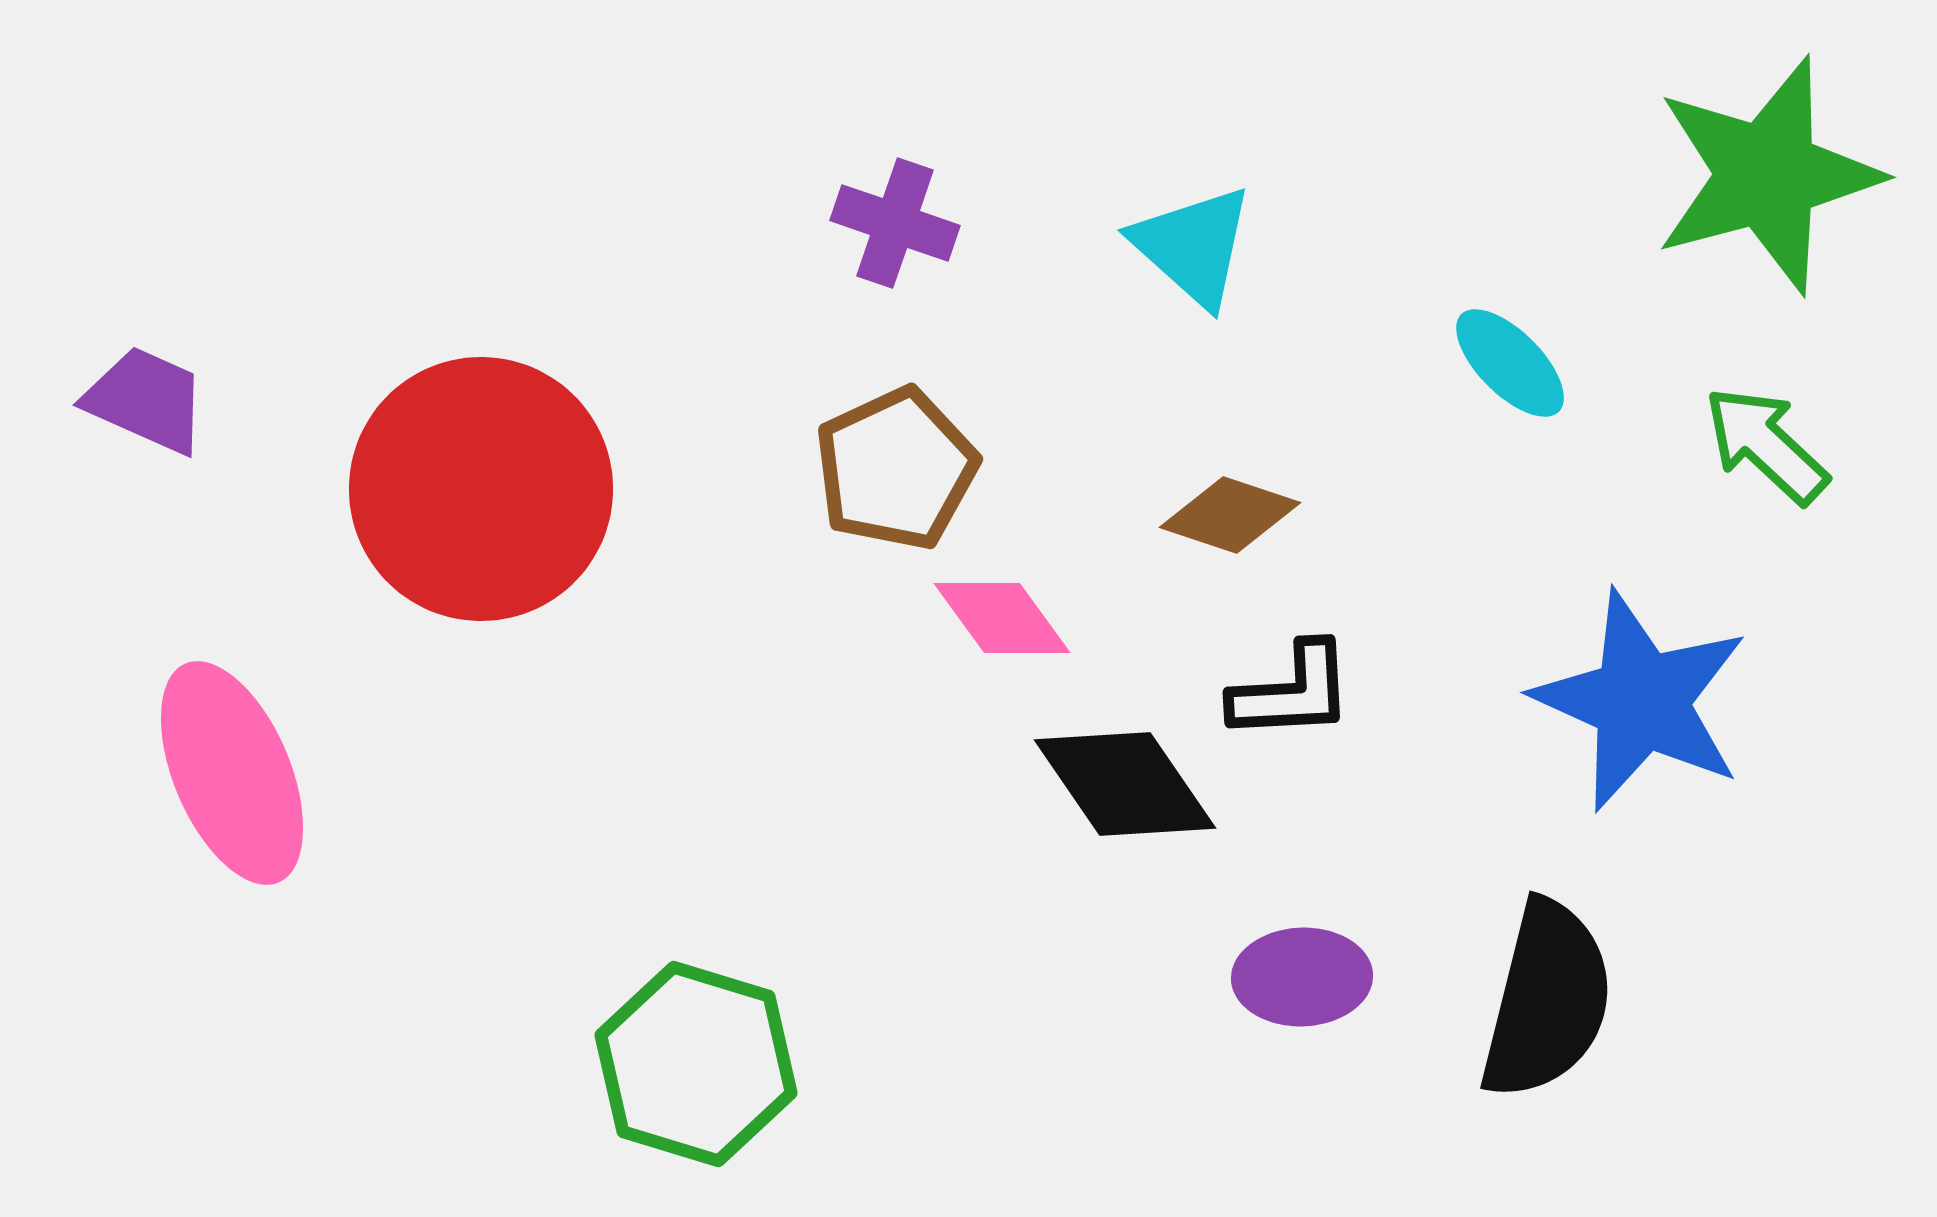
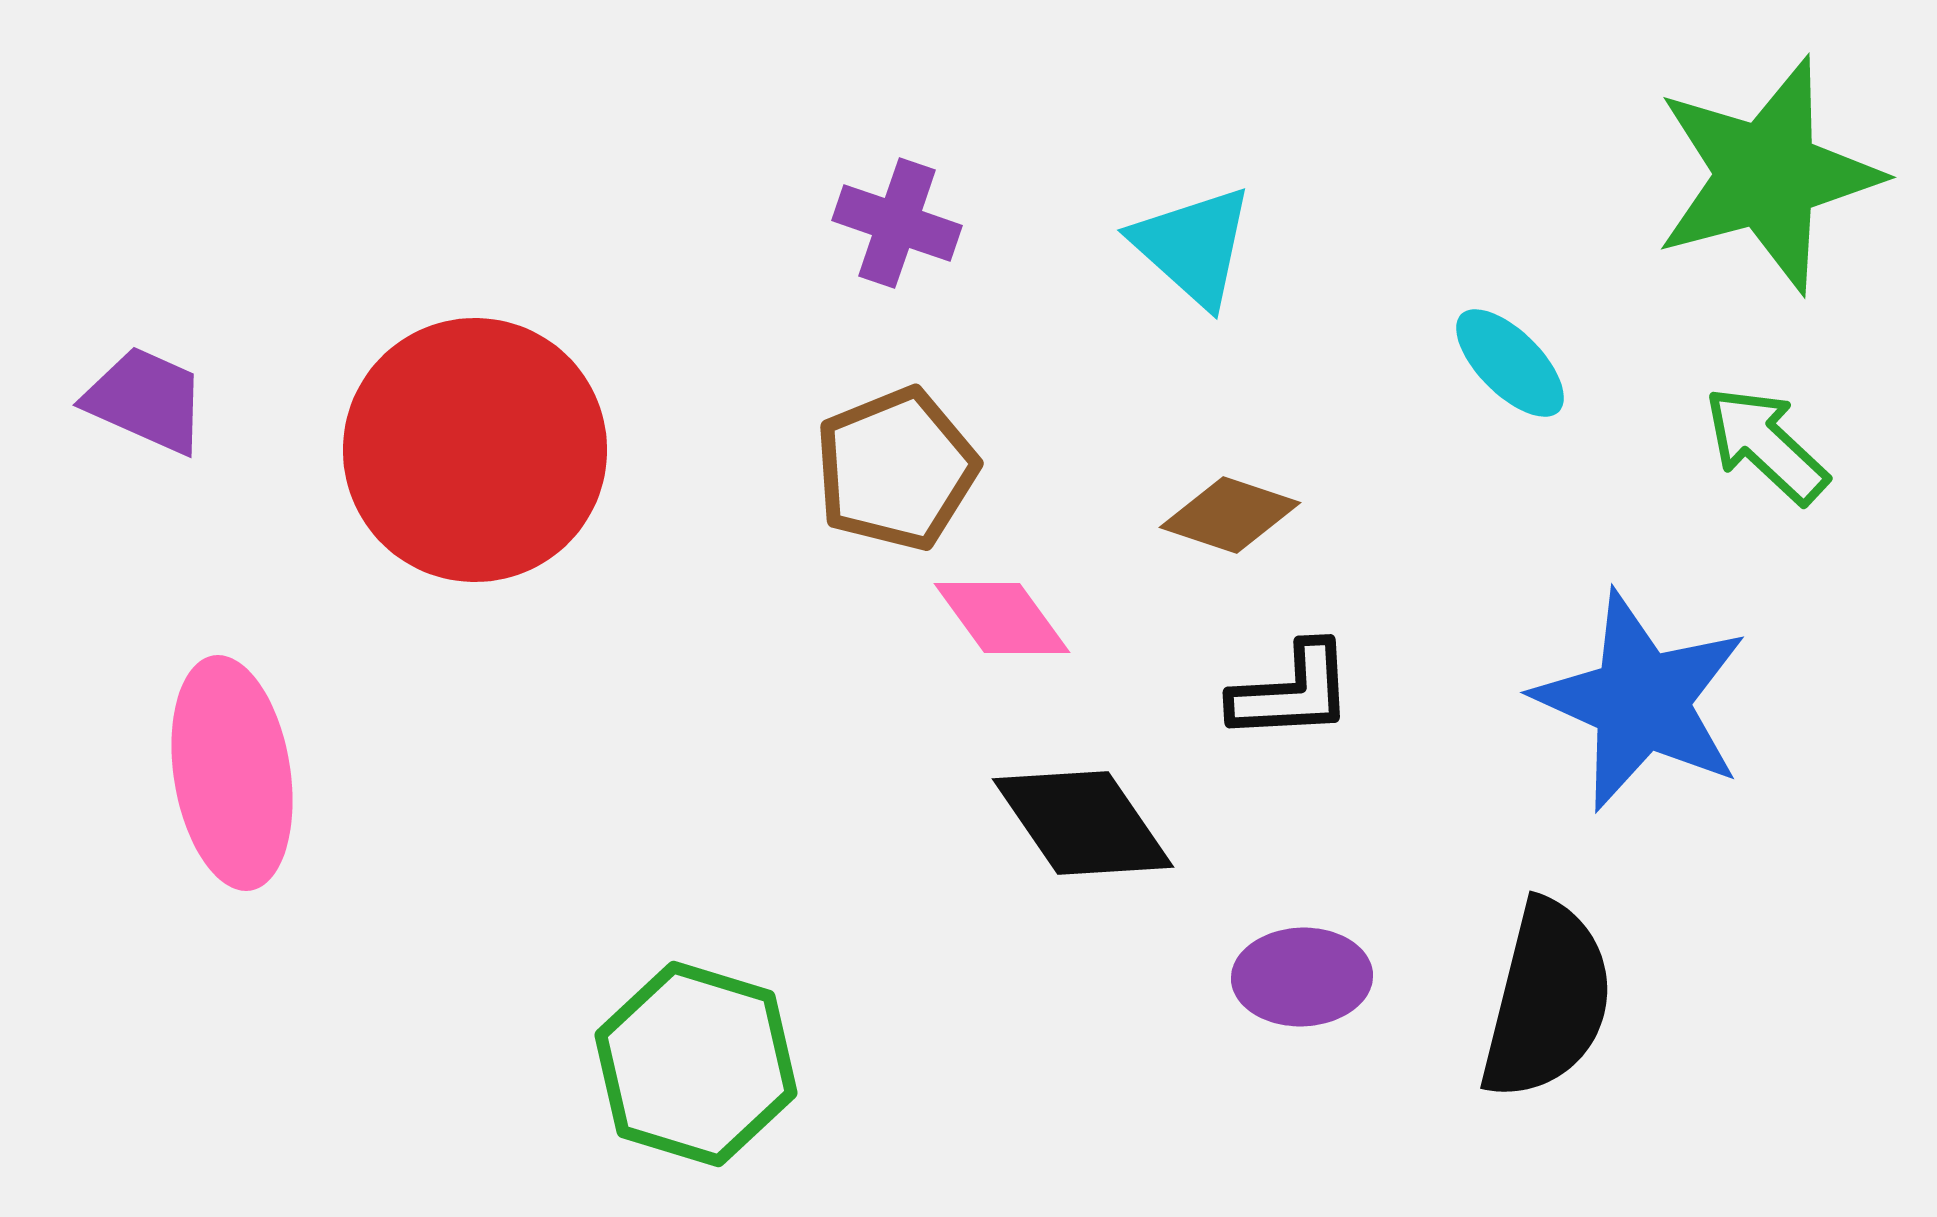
purple cross: moved 2 px right
brown pentagon: rotated 3 degrees clockwise
red circle: moved 6 px left, 39 px up
pink ellipse: rotated 14 degrees clockwise
black diamond: moved 42 px left, 39 px down
